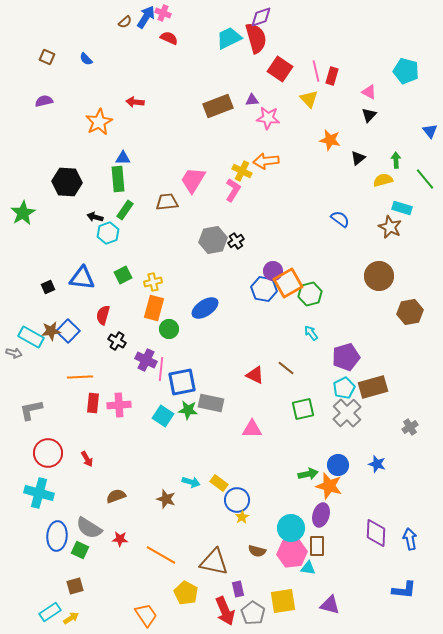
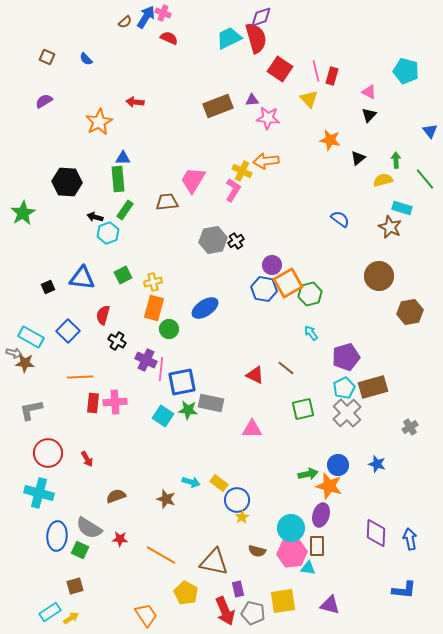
purple semicircle at (44, 101): rotated 18 degrees counterclockwise
purple circle at (273, 271): moved 1 px left, 6 px up
brown star at (51, 331): moved 26 px left, 32 px down; rotated 12 degrees clockwise
pink cross at (119, 405): moved 4 px left, 3 px up
gray pentagon at (253, 613): rotated 20 degrees counterclockwise
